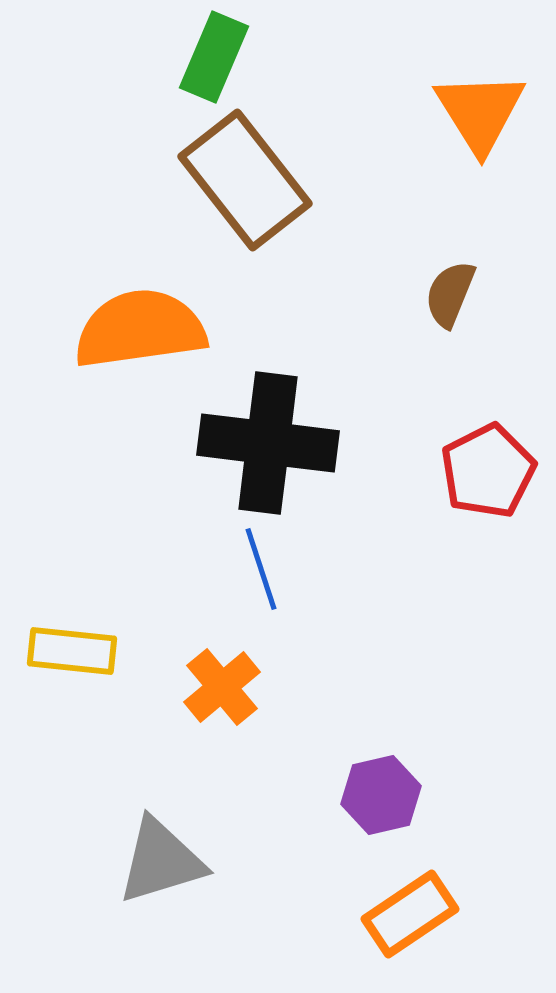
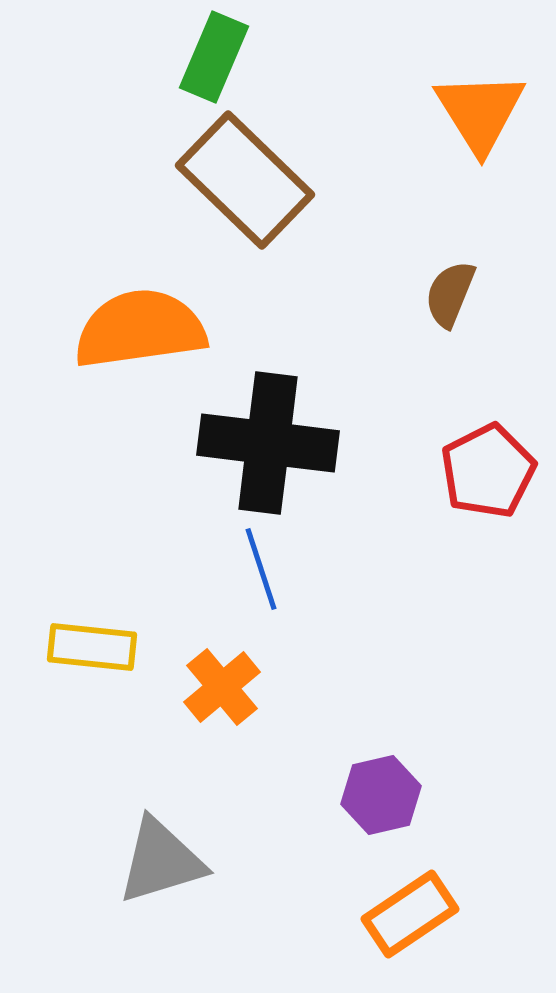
brown rectangle: rotated 8 degrees counterclockwise
yellow rectangle: moved 20 px right, 4 px up
